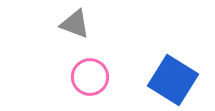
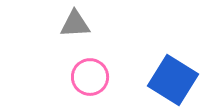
gray triangle: rotated 24 degrees counterclockwise
